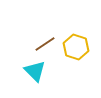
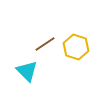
cyan triangle: moved 8 px left
